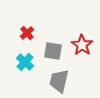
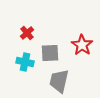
gray square: moved 3 px left, 2 px down; rotated 12 degrees counterclockwise
cyan cross: rotated 30 degrees counterclockwise
